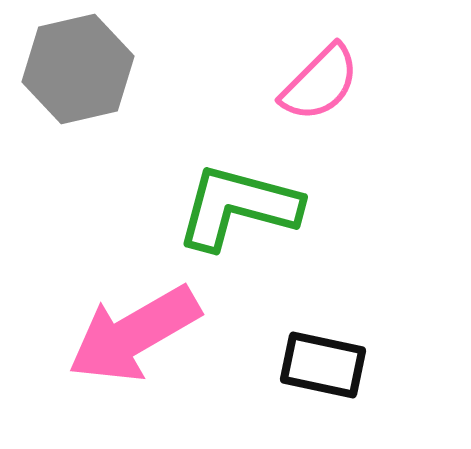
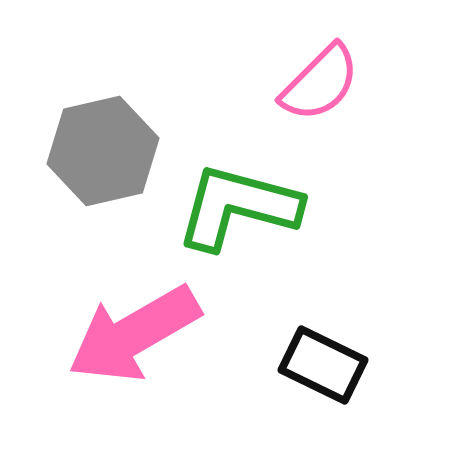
gray hexagon: moved 25 px right, 82 px down
black rectangle: rotated 14 degrees clockwise
